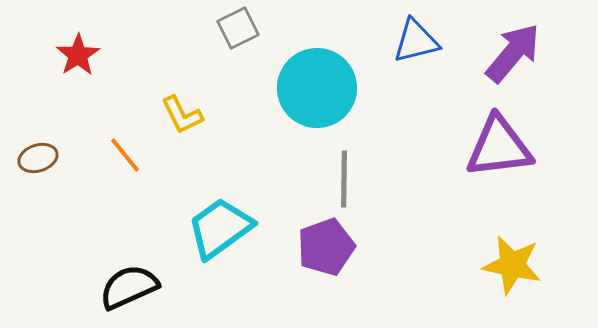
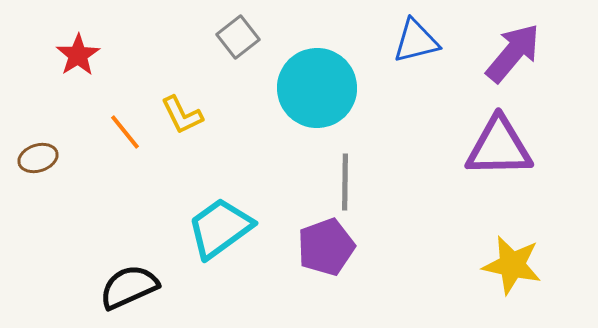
gray square: moved 9 px down; rotated 12 degrees counterclockwise
purple triangle: rotated 6 degrees clockwise
orange line: moved 23 px up
gray line: moved 1 px right, 3 px down
